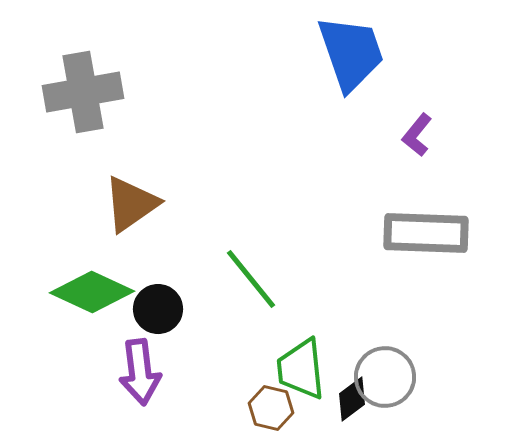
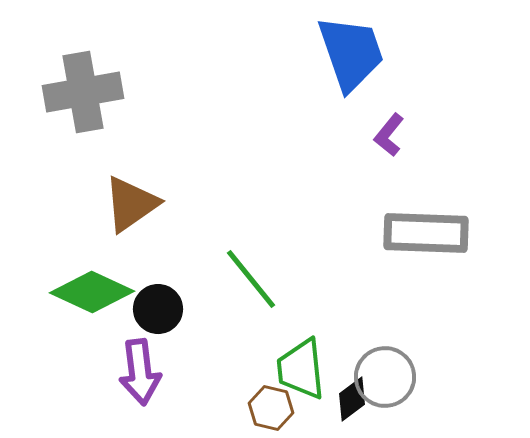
purple L-shape: moved 28 px left
